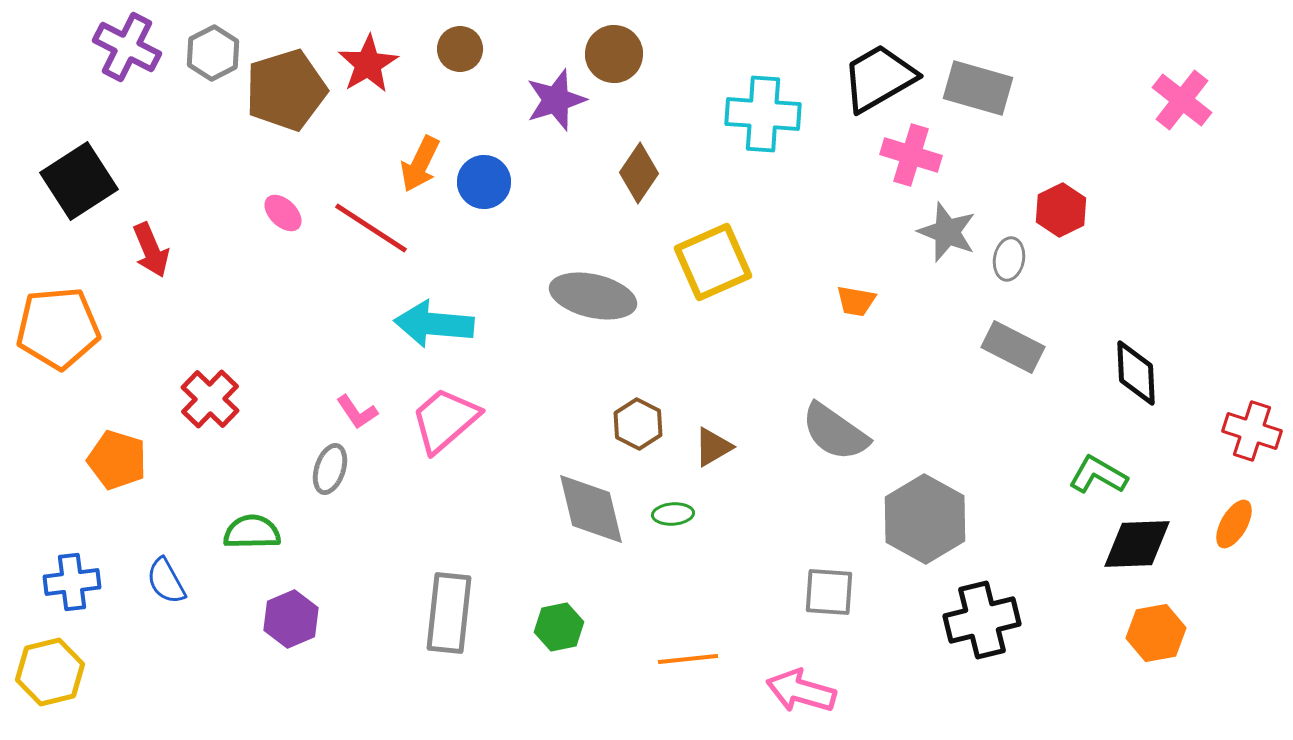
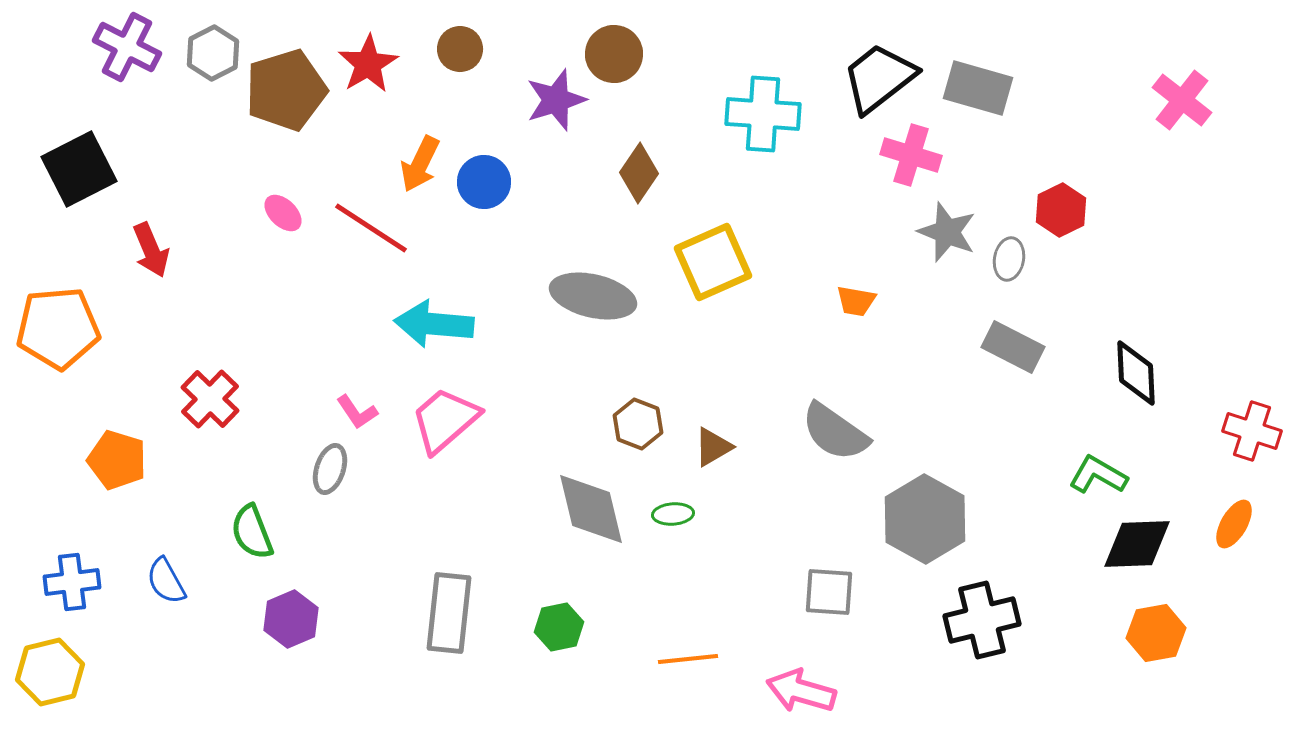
black trapezoid at (879, 78): rotated 8 degrees counterclockwise
black square at (79, 181): moved 12 px up; rotated 6 degrees clockwise
brown hexagon at (638, 424): rotated 6 degrees counterclockwise
green semicircle at (252, 532): rotated 110 degrees counterclockwise
